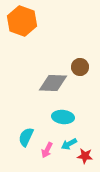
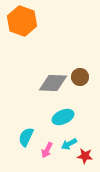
brown circle: moved 10 px down
cyan ellipse: rotated 30 degrees counterclockwise
